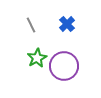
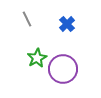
gray line: moved 4 px left, 6 px up
purple circle: moved 1 px left, 3 px down
